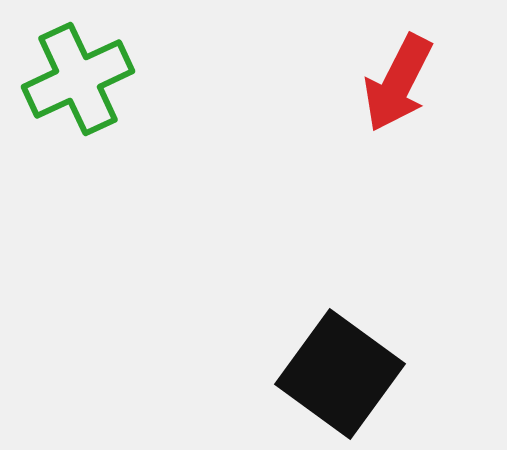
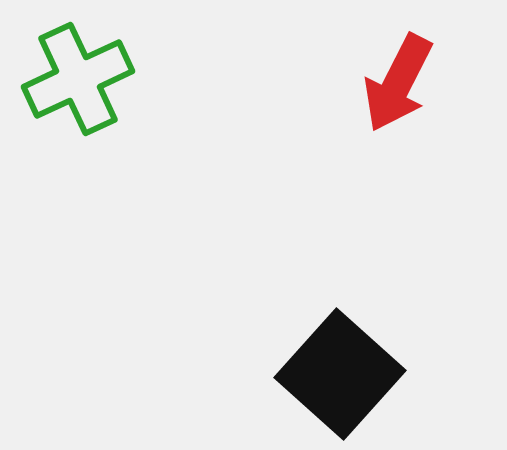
black square: rotated 6 degrees clockwise
